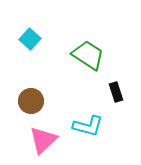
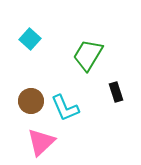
green trapezoid: rotated 92 degrees counterclockwise
cyan L-shape: moved 23 px left, 18 px up; rotated 52 degrees clockwise
pink triangle: moved 2 px left, 2 px down
